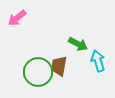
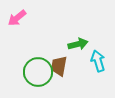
green arrow: rotated 42 degrees counterclockwise
